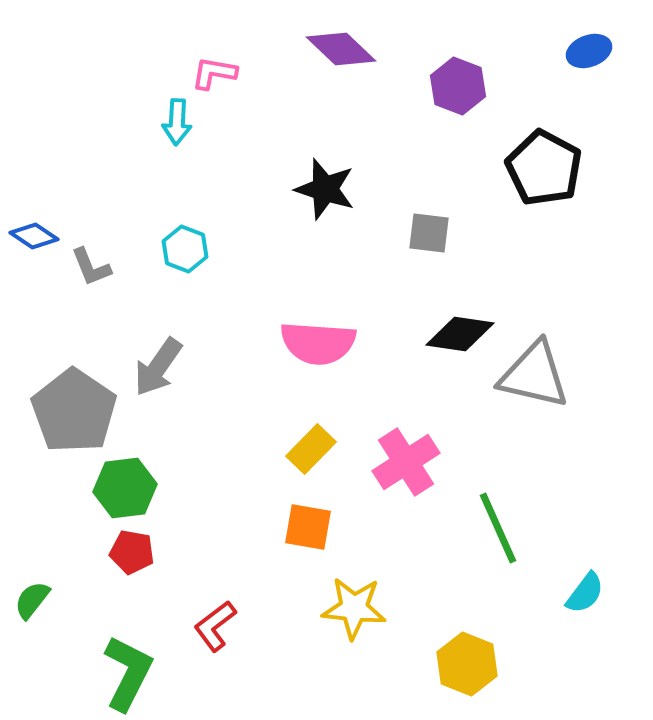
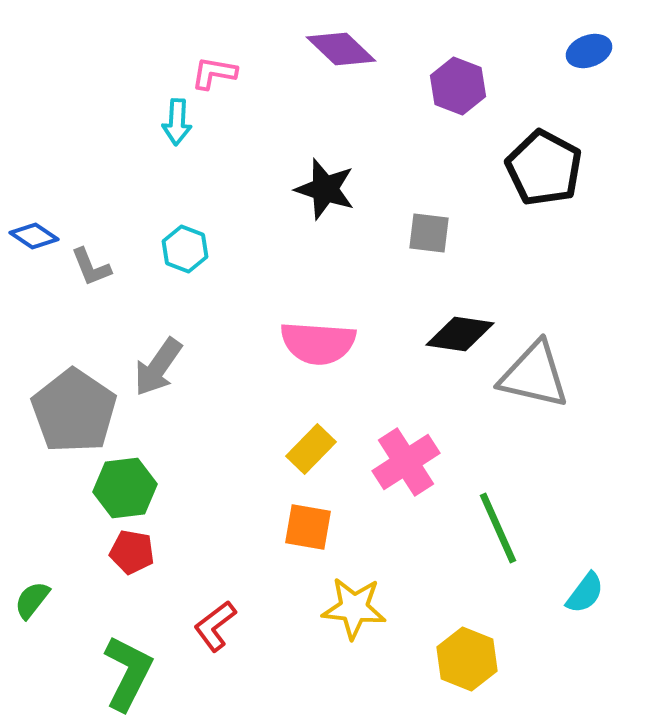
yellow hexagon: moved 5 px up
